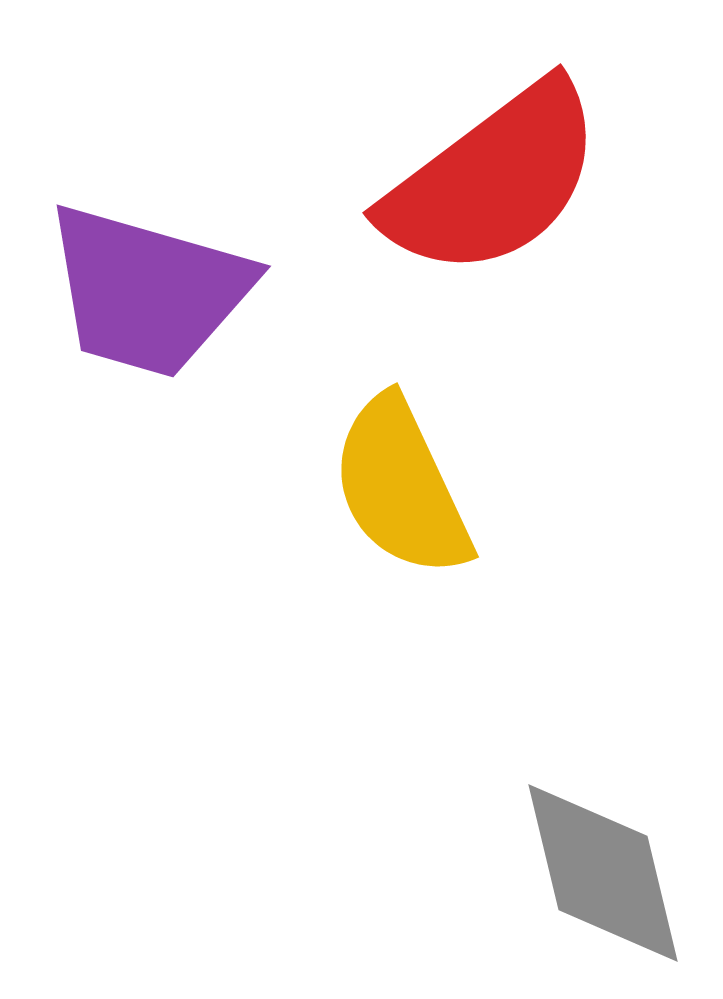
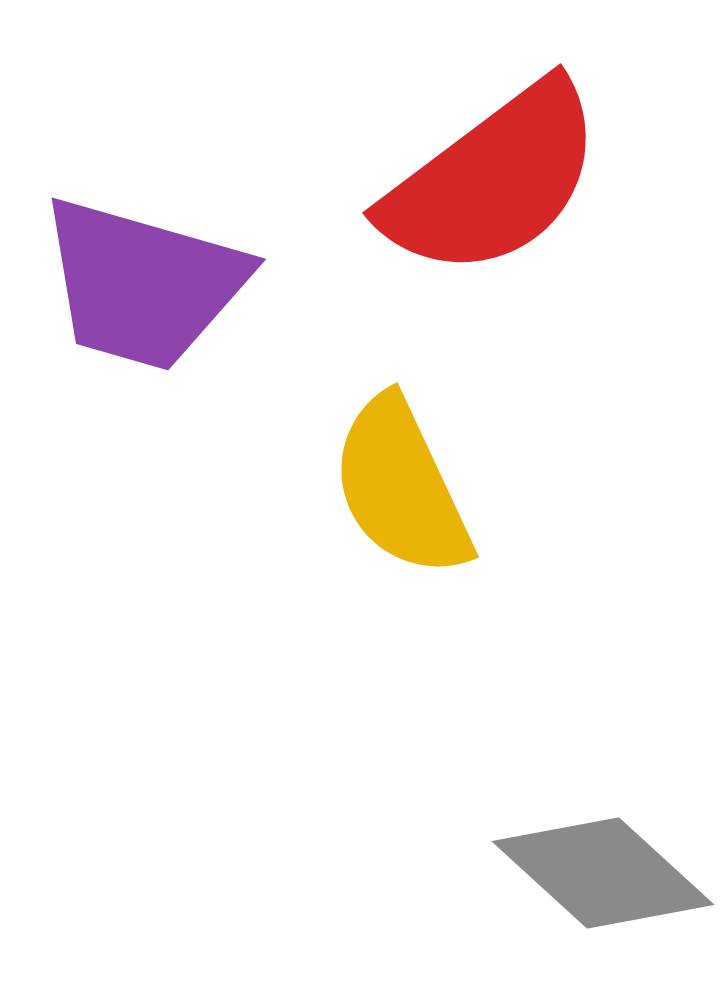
purple trapezoid: moved 5 px left, 7 px up
gray diamond: rotated 34 degrees counterclockwise
